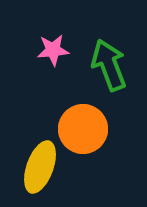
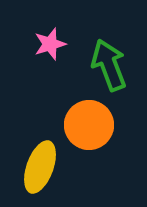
pink star: moved 3 px left, 6 px up; rotated 12 degrees counterclockwise
orange circle: moved 6 px right, 4 px up
